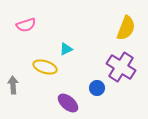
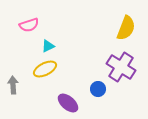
pink semicircle: moved 3 px right
cyan triangle: moved 18 px left, 3 px up
yellow ellipse: moved 2 px down; rotated 45 degrees counterclockwise
blue circle: moved 1 px right, 1 px down
